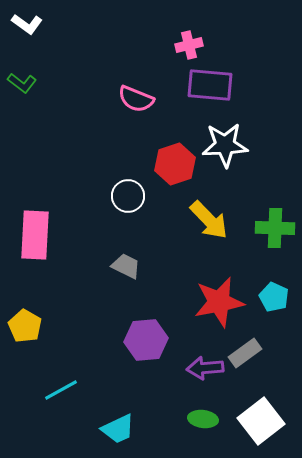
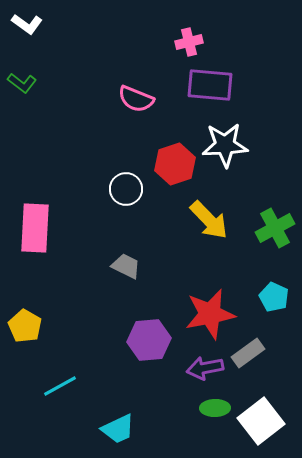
pink cross: moved 3 px up
white circle: moved 2 px left, 7 px up
green cross: rotated 30 degrees counterclockwise
pink rectangle: moved 7 px up
red star: moved 9 px left, 12 px down
purple hexagon: moved 3 px right
gray rectangle: moved 3 px right
purple arrow: rotated 6 degrees counterclockwise
cyan line: moved 1 px left, 4 px up
green ellipse: moved 12 px right, 11 px up; rotated 8 degrees counterclockwise
